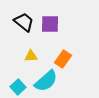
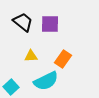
black trapezoid: moved 1 px left
cyan semicircle: rotated 15 degrees clockwise
cyan square: moved 7 px left
